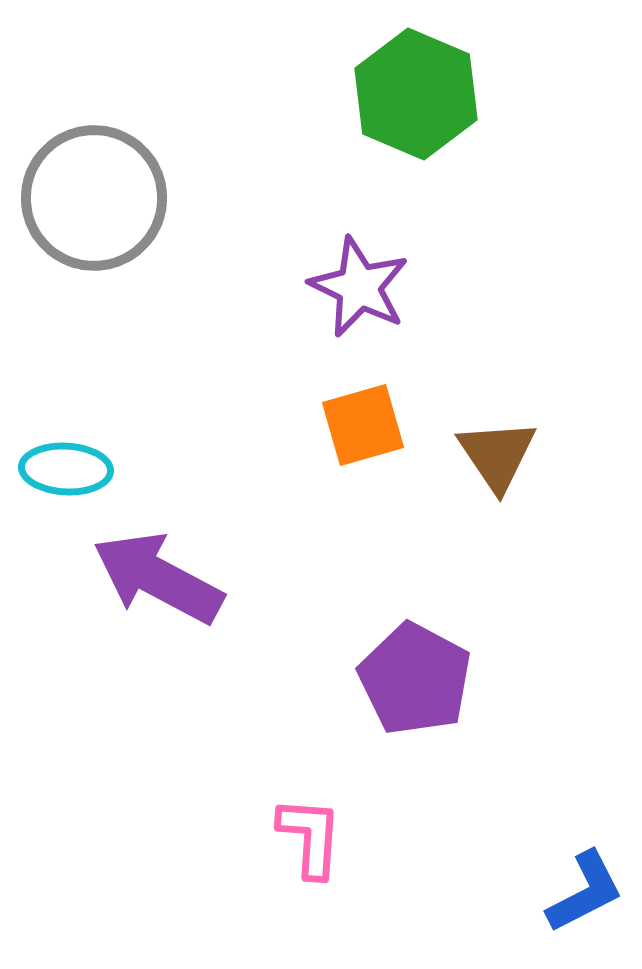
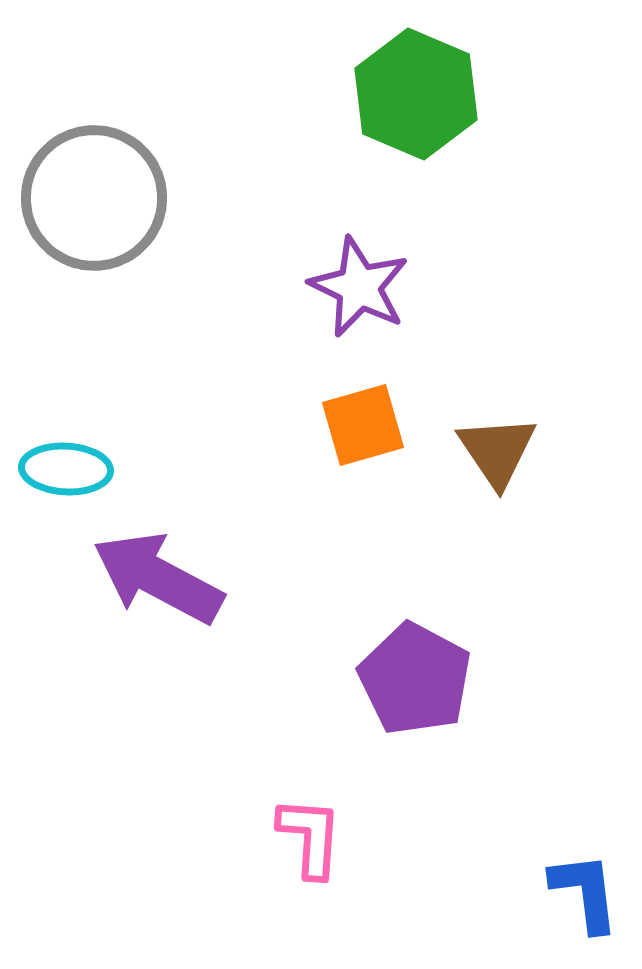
brown triangle: moved 4 px up
blue L-shape: rotated 70 degrees counterclockwise
